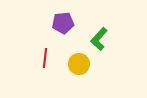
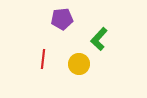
purple pentagon: moved 1 px left, 4 px up
red line: moved 2 px left, 1 px down
